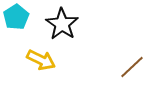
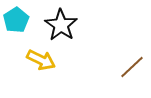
cyan pentagon: moved 3 px down
black star: moved 1 px left, 1 px down
